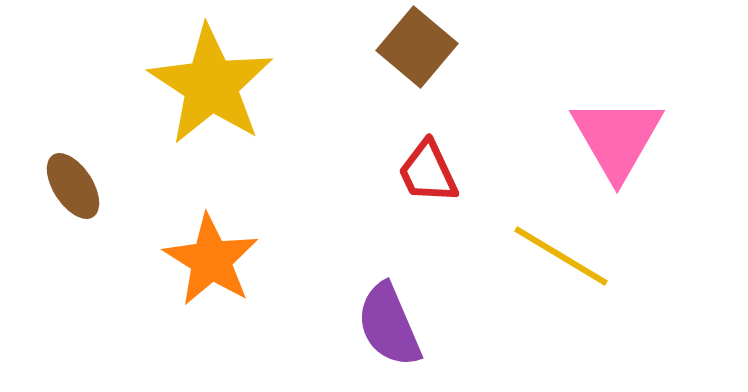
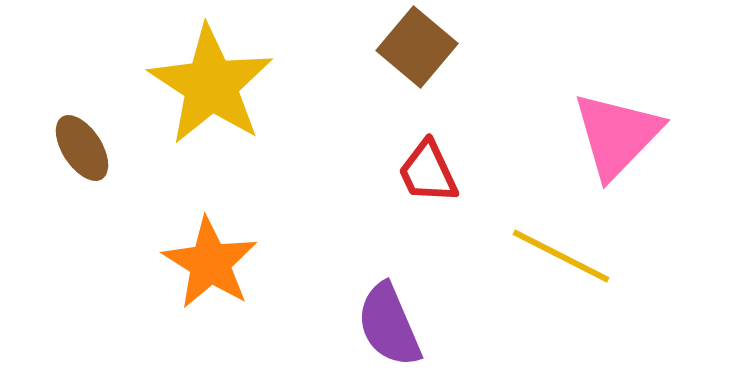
pink triangle: moved 3 px up; rotated 14 degrees clockwise
brown ellipse: moved 9 px right, 38 px up
yellow line: rotated 4 degrees counterclockwise
orange star: moved 1 px left, 3 px down
